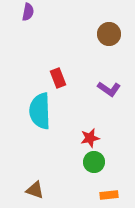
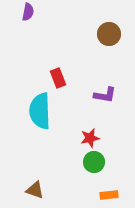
purple L-shape: moved 4 px left, 6 px down; rotated 25 degrees counterclockwise
